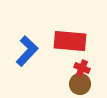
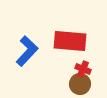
red cross: moved 1 px right, 1 px down
